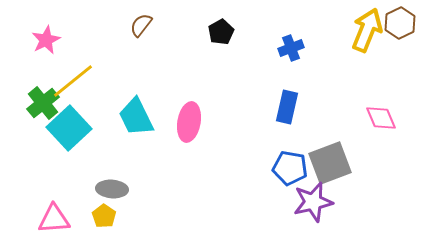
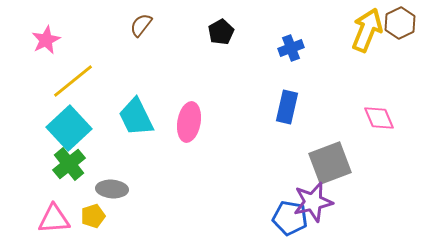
green cross: moved 26 px right, 61 px down
pink diamond: moved 2 px left
blue pentagon: moved 50 px down
yellow pentagon: moved 11 px left; rotated 20 degrees clockwise
